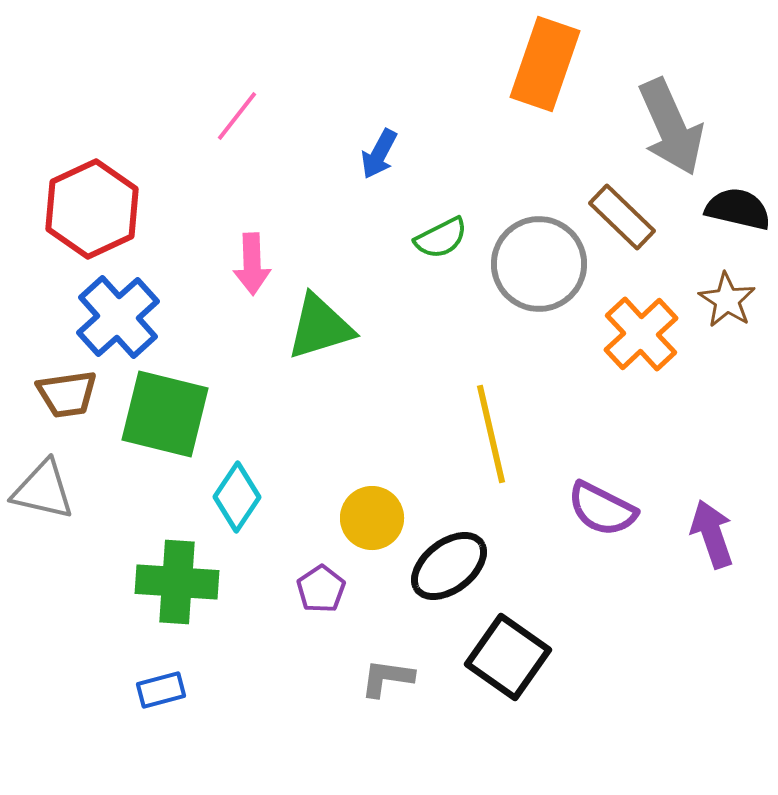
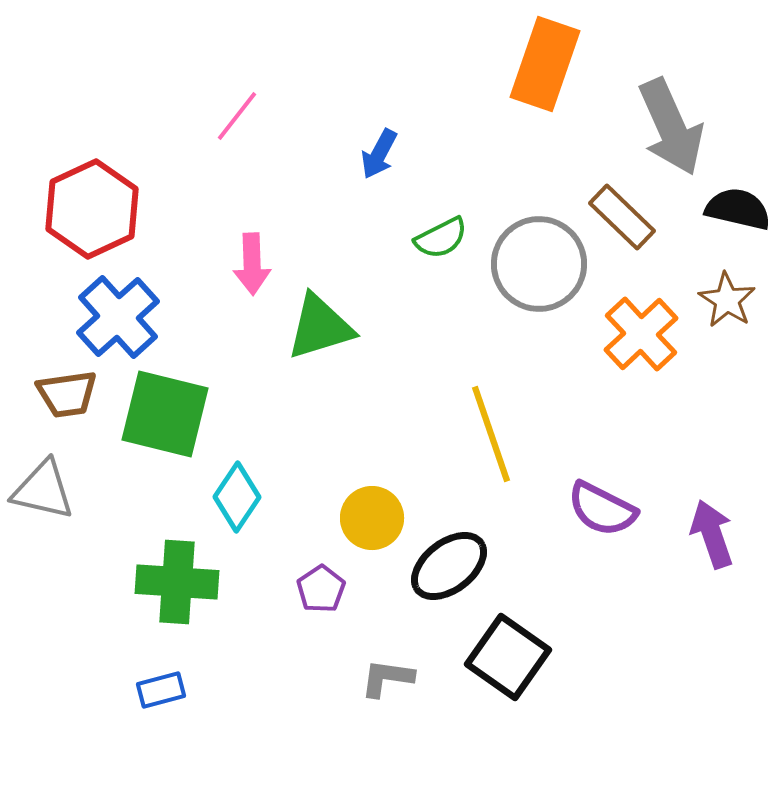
yellow line: rotated 6 degrees counterclockwise
